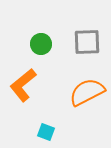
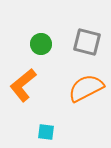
gray square: rotated 16 degrees clockwise
orange semicircle: moved 1 px left, 4 px up
cyan square: rotated 12 degrees counterclockwise
